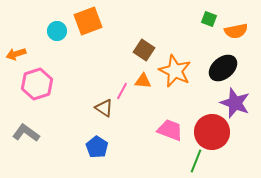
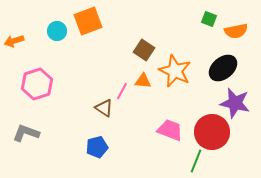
orange arrow: moved 2 px left, 13 px up
purple star: rotated 8 degrees counterclockwise
gray L-shape: rotated 16 degrees counterclockwise
blue pentagon: rotated 25 degrees clockwise
